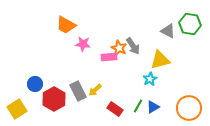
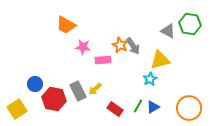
pink star: moved 3 px down
orange star: moved 1 px right, 3 px up
pink rectangle: moved 6 px left, 3 px down
yellow arrow: moved 1 px up
red hexagon: rotated 20 degrees counterclockwise
